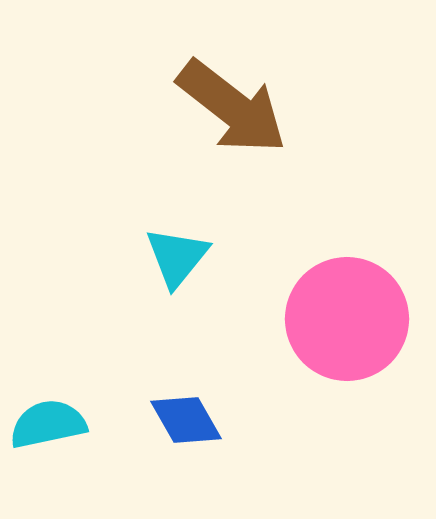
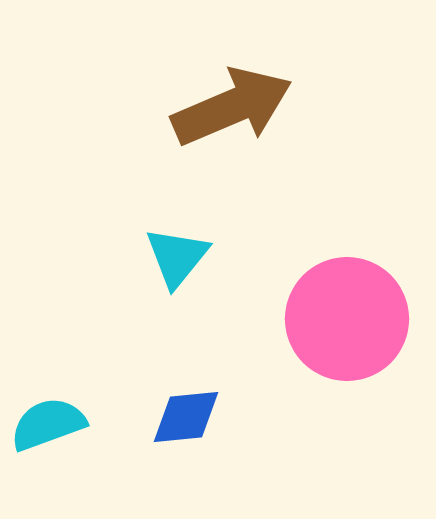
brown arrow: rotated 61 degrees counterclockwise
blue diamond: moved 3 px up; rotated 66 degrees counterclockwise
cyan semicircle: rotated 8 degrees counterclockwise
